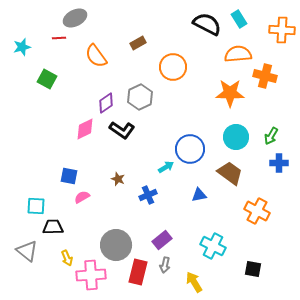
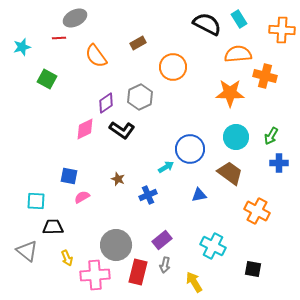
cyan square at (36, 206): moved 5 px up
pink cross at (91, 275): moved 4 px right
